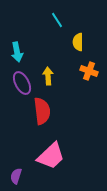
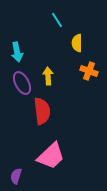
yellow semicircle: moved 1 px left, 1 px down
